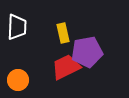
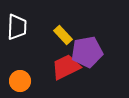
yellow rectangle: moved 2 px down; rotated 30 degrees counterclockwise
orange circle: moved 2 px right, 1 px down
